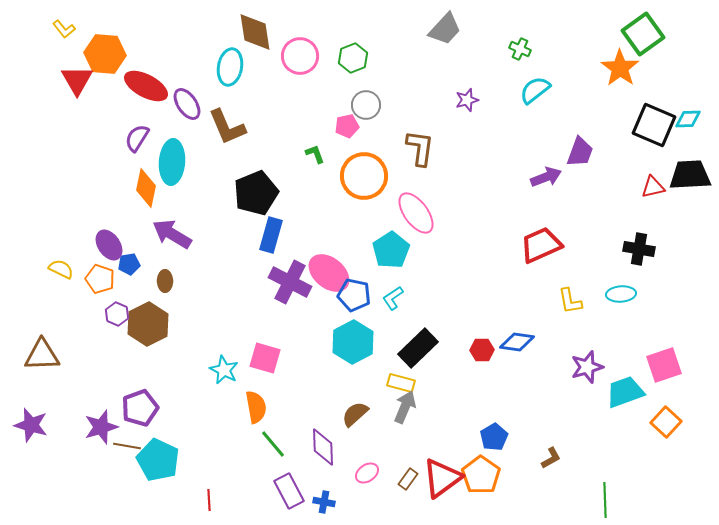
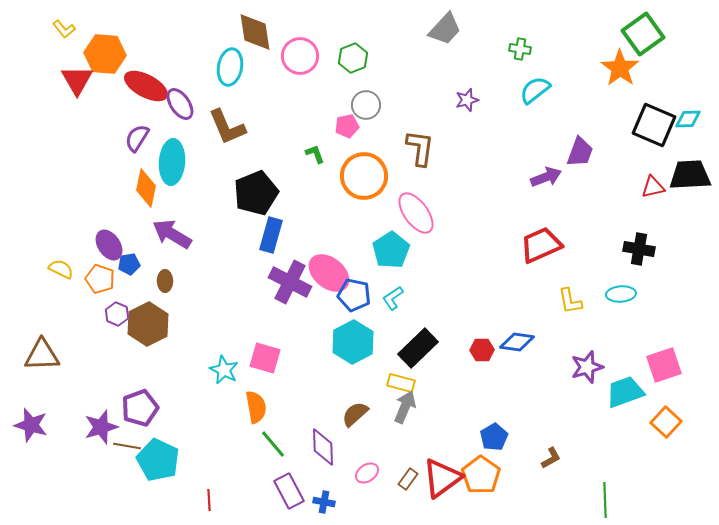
green cross at (520, 49): rotated 15 degrees counterclockwise
purple ellipse at (187, 104): moved 7 px left
